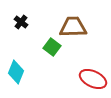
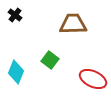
black cross: moved 6 px left, 7 px up
brown trapezoid: moved 3 px up
green square: moved 2 px left, 13 px down
